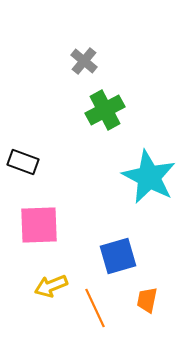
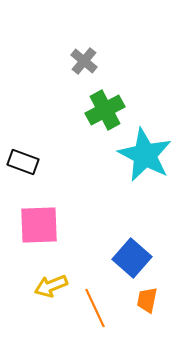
cyan star: moved 4 px left, 22 px up
blue square: moved 14 px right, 2 px down; rotated 33 degrees counterclockwise
